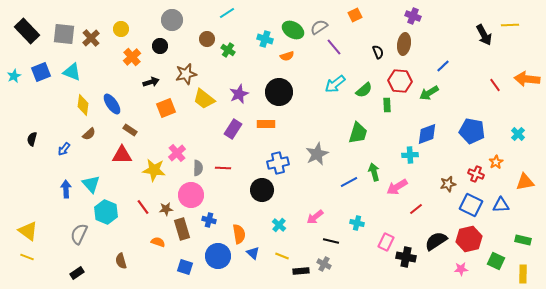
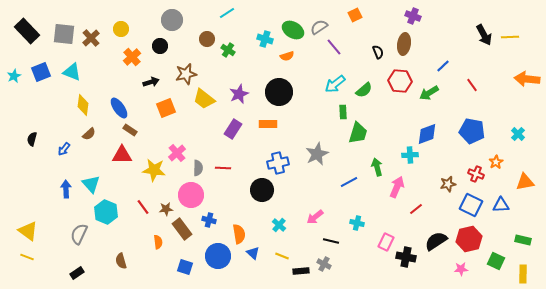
yellow line at (510, 25): moved 12 px down
red line at (495, 85): moved 23 px left
blue ellipse at (112, 104): moved 7 px right, 4 px down
green rectangle at (387, 105): moved 44 px left, 7 px down
orange rectangle at (266, 124): moved 2 px right
green arrow at (374, 172): moved 3 px right, 5 px up
pink arrow at (397, 187): rotated 145 degrees clockwise
brown rectangle at (182, 229): rotated 20 degrees counterclockwise
orange semicircle at (158, 242): rotated 64 degrees clockwise
